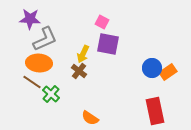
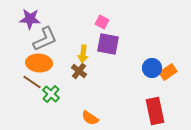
yellow arrow: rotated 18 degrees counterclockwise
